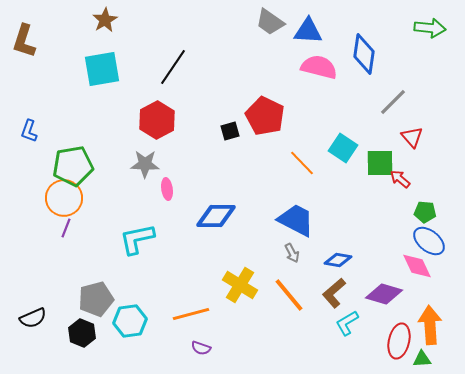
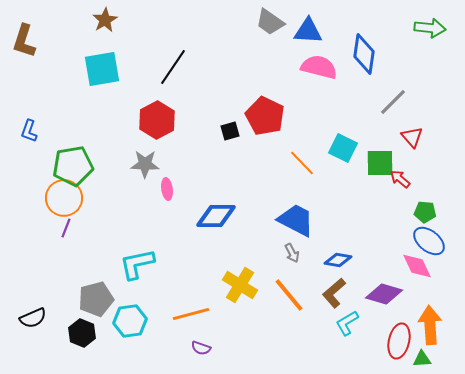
cyan square at (343, 148): rotated 8 degrees counterclockwise
cyan L-shape at (137, 239): moved 25 px down
